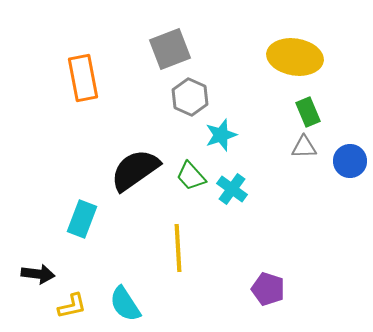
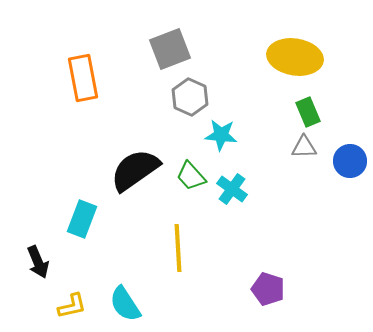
cyan star: rotated 24 degrees clockwise
black arrow: moved 12 px up; rotated 60 degrees clockwise
